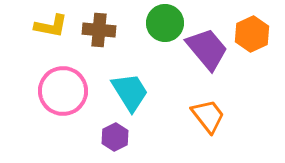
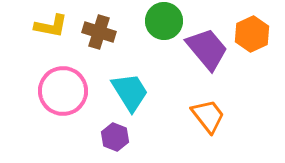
green circle: moved 1 px left, 2 px up
brown cross: moved 2 px down; rotated 12 degrees clockwise
purple hexagon: rotated 12 degrees counterclockwise
